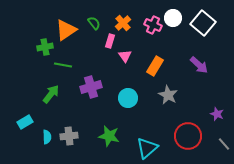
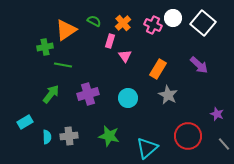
green semicircle: moved 2 px up; rotated 24 degrees counterclockwise
orange rectangle: moved 3 px right, 3 px down
purple cross: moved 3 px left, 7 px down
